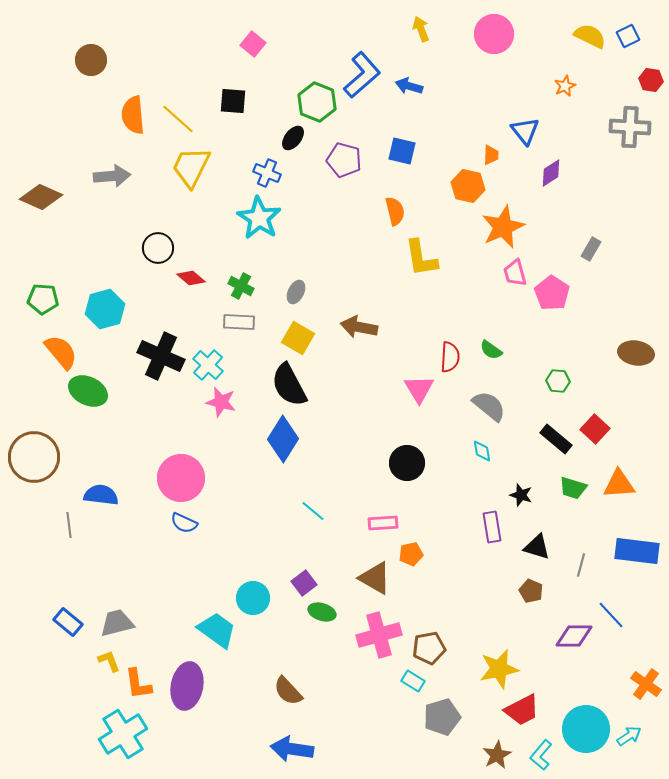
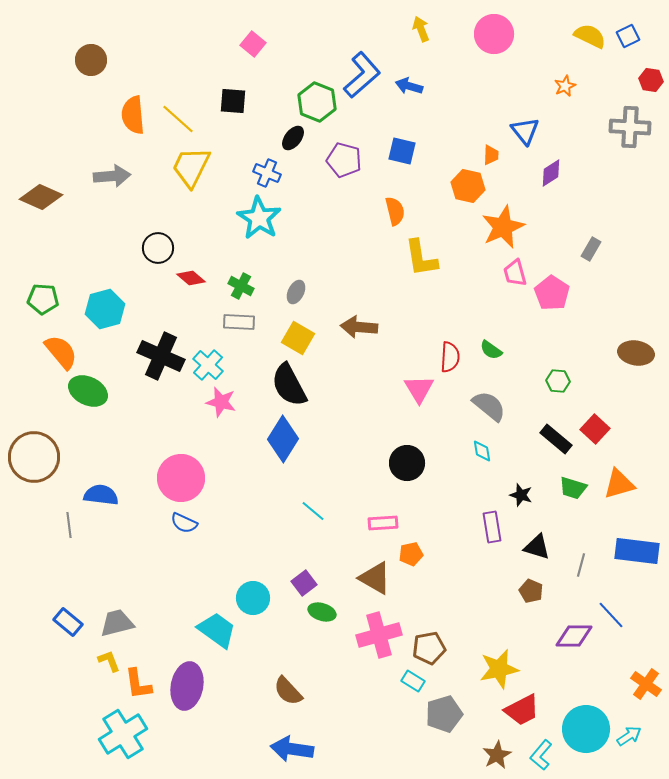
brown arrow at (359, 327): rotated 6 degrees counterclockwise
orange triangle at (619, 484): rotated 12 degrees counterclockwise
gray pentagon at (442, 717): moved 2 px right, 3 px up
